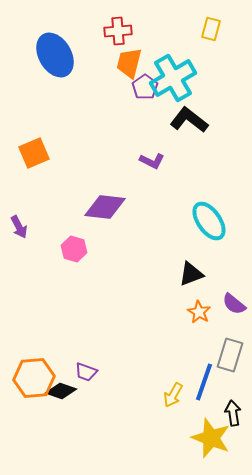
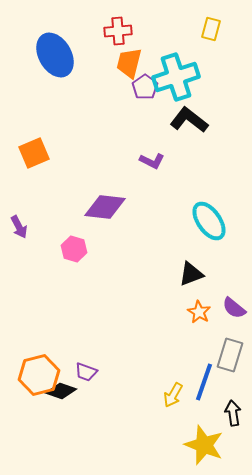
cyan cross: moved 3 px right, 1 px up; rotated 12 degrees clockwise
purple semicircle: moved 4 px down
orange hexagon: moved 5 px right, 3 px up; rotated 9 degrees counterclockwise
yellow star: moved 7 px left, 7 px down
